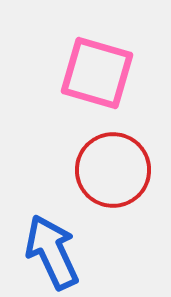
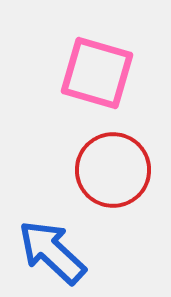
blue arrow: rotated 22 degrees counterclockwise
